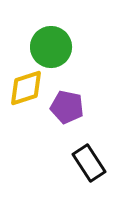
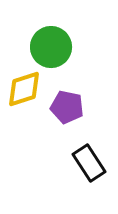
yellow diamond: moved 2 px left, 1 px down
